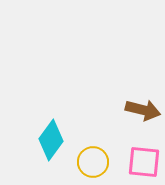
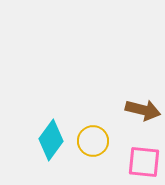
yellow circle: moved 21 px up
